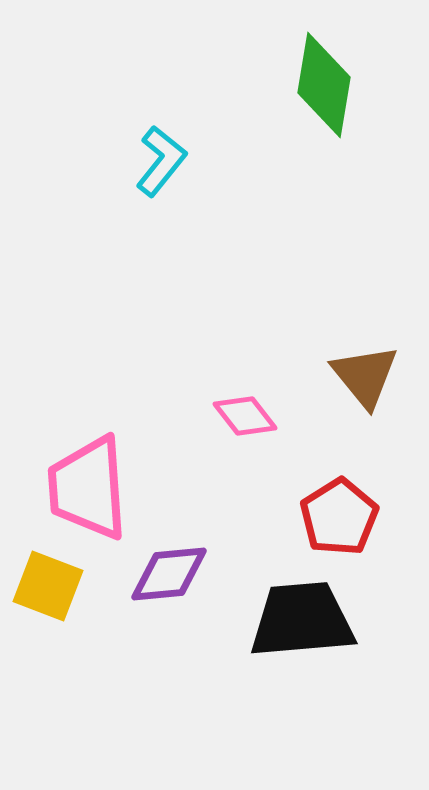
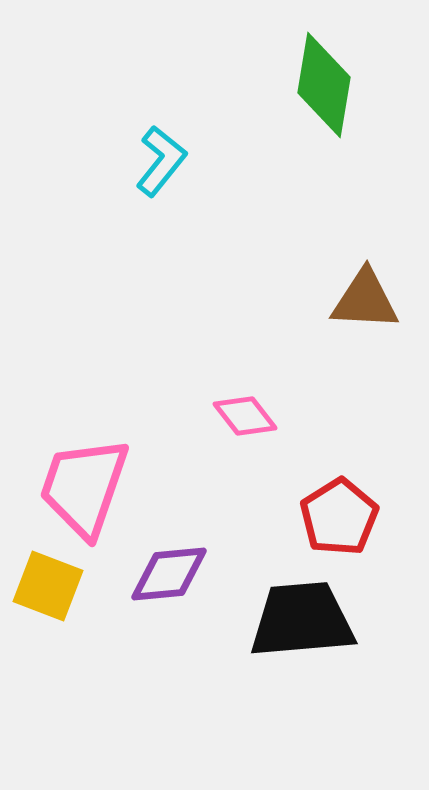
brown triangle: moved 76 px up; rotated 48 degrees counterclockwise
pink trapezoid: moved 4 px left, 1 px up; rotated 23 degrees clockwise
